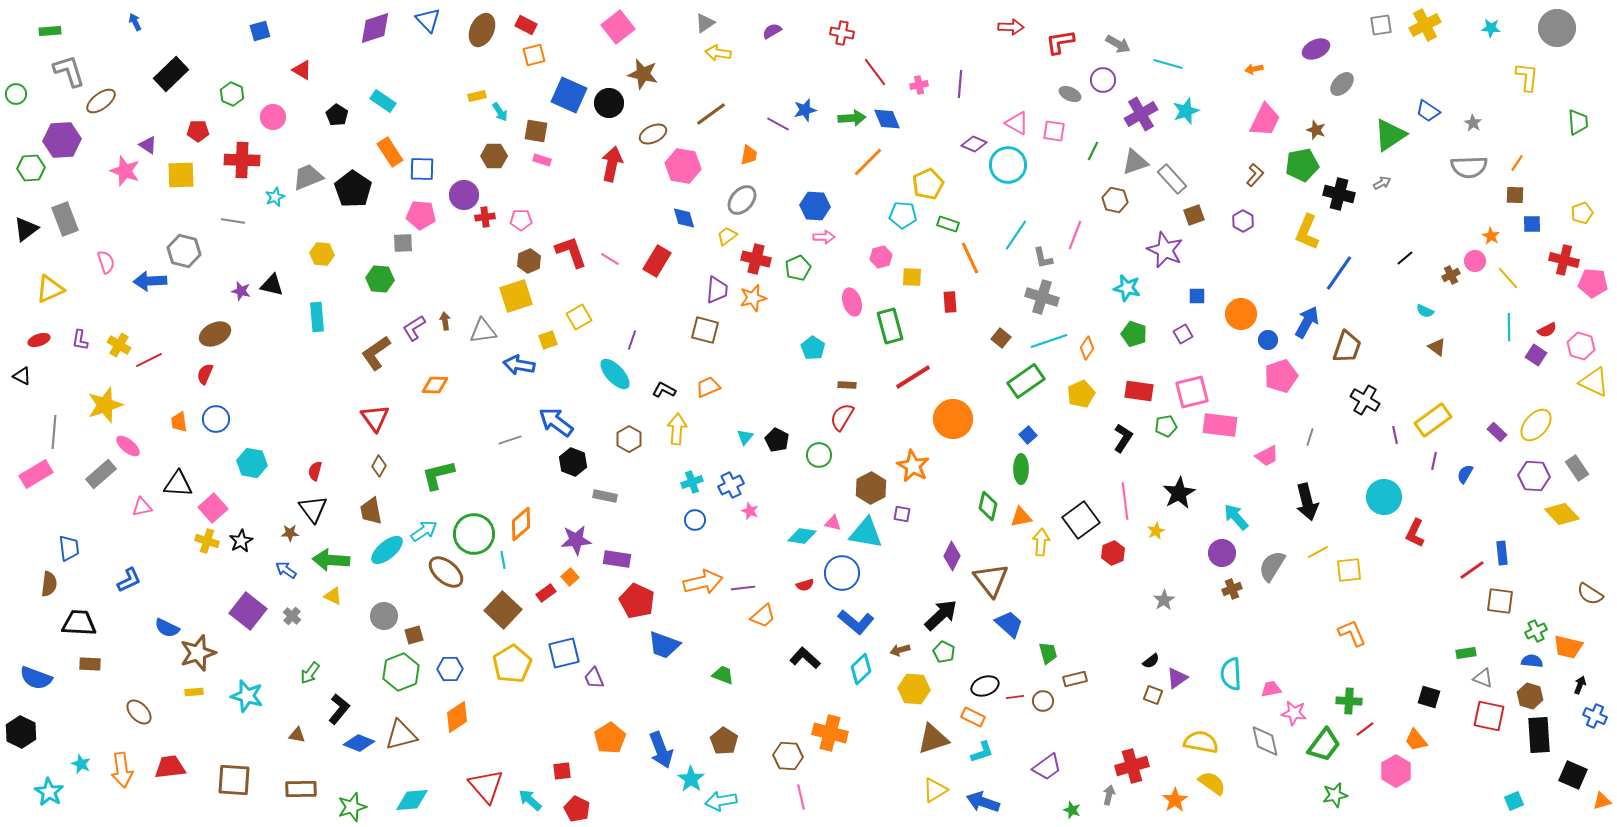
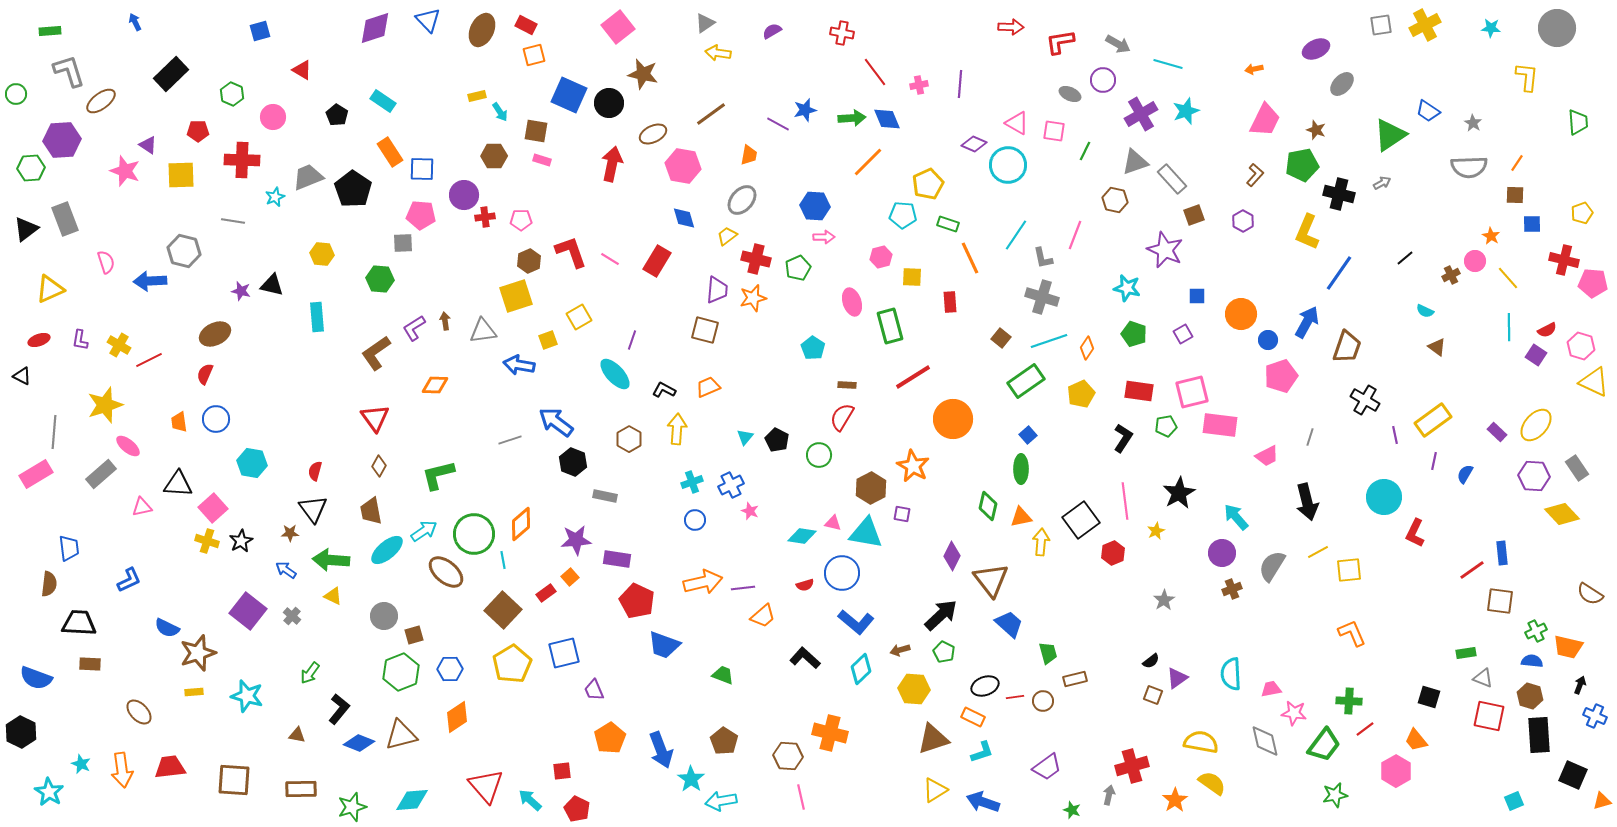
green line at (1093, 151): moved 8 px left
purple trapezoid at (594, 678): moved 12 px down
